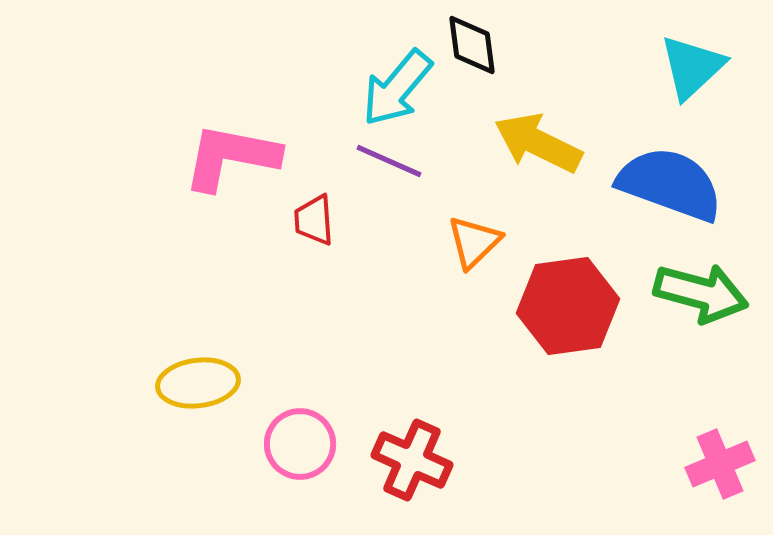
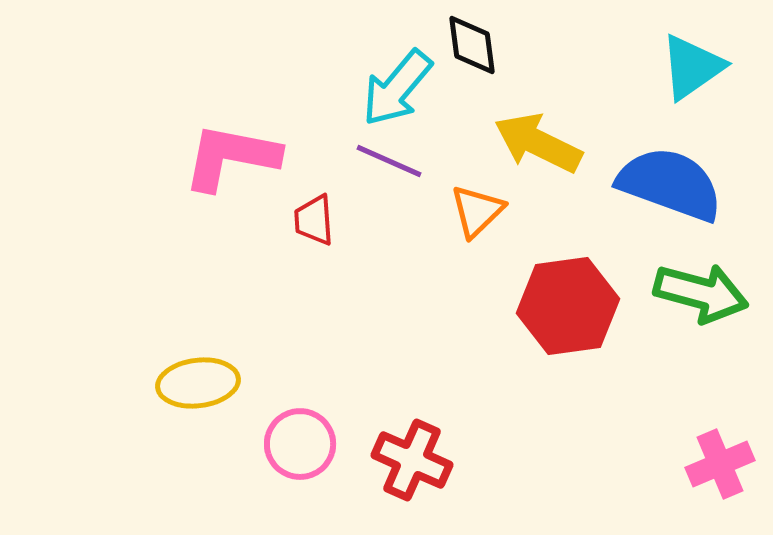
cyan triangle: rotated 8 degrees clockwise
orange triangle: moved 3 px right, 31 px up
